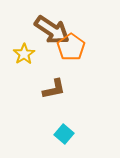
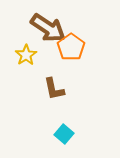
brown arrow: moved 4 px left, 2 px up
yellow star: moved 2 px right, 1 px down
brown L-shape: rotated 90 degrees clockwise
